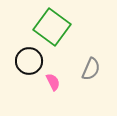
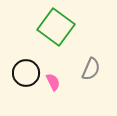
green square: moved 4 px right
black circle: moved 3 px left, 12 px down
